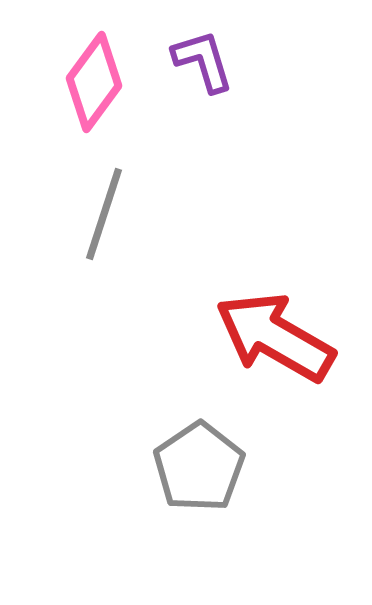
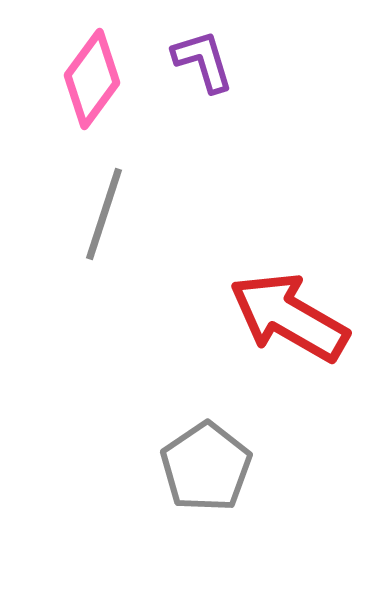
pink diamond: moved 2 px left, 3 px up
red arrow: moved 14 px right, 20 px up
gray pentagon: moved 7 px right
